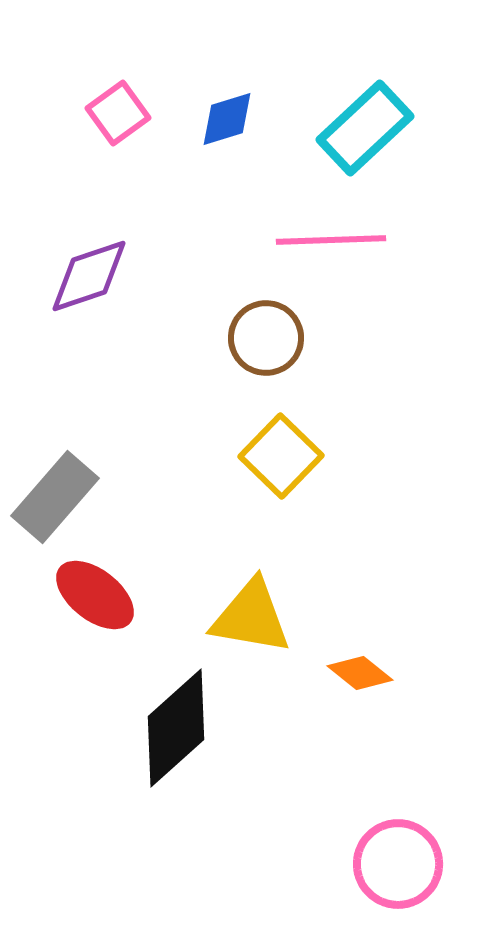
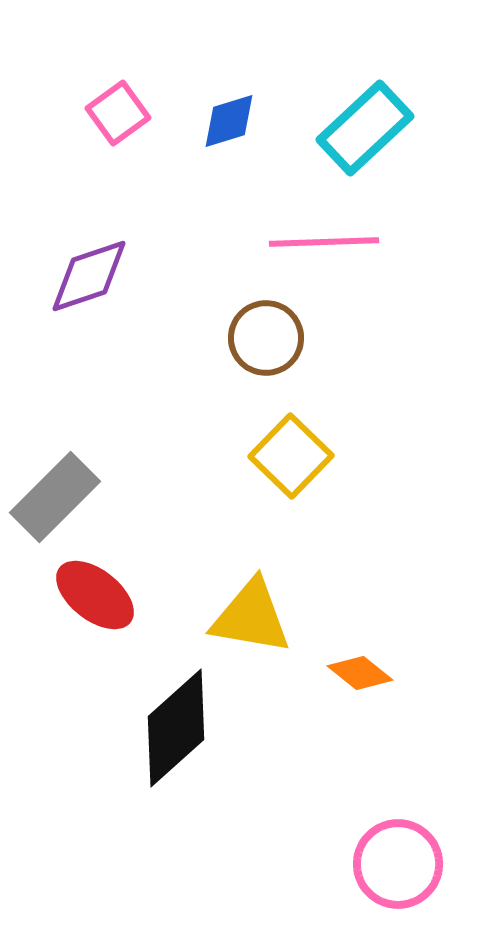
blue diamond: moved 2 px right, 2 px down
pink line: moved 7 px left, 2 px down
yellow square: moved 10 px right
gray rectangle: rotated 4 degrees clockwise
